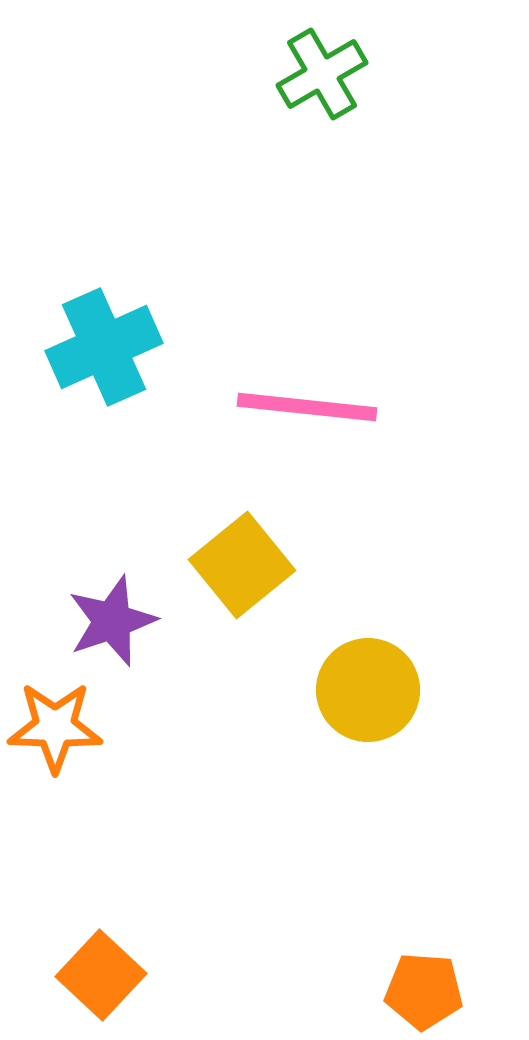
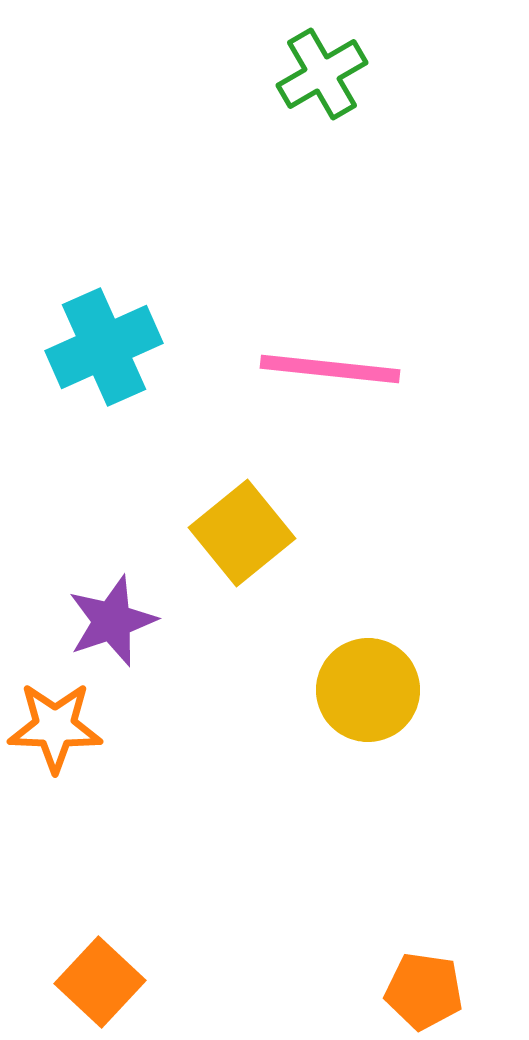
pink line: moved 23 px right, 38 px up
yellow square: moved 32 px up
orange square: moved 1 px left, 7 px down
orange pentagon: rotated 4 degrees clockwise
